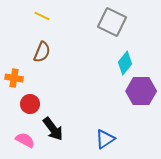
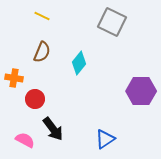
cyan diamond: moved 46 px left
red circle: moved 5 px right, 5 px up
